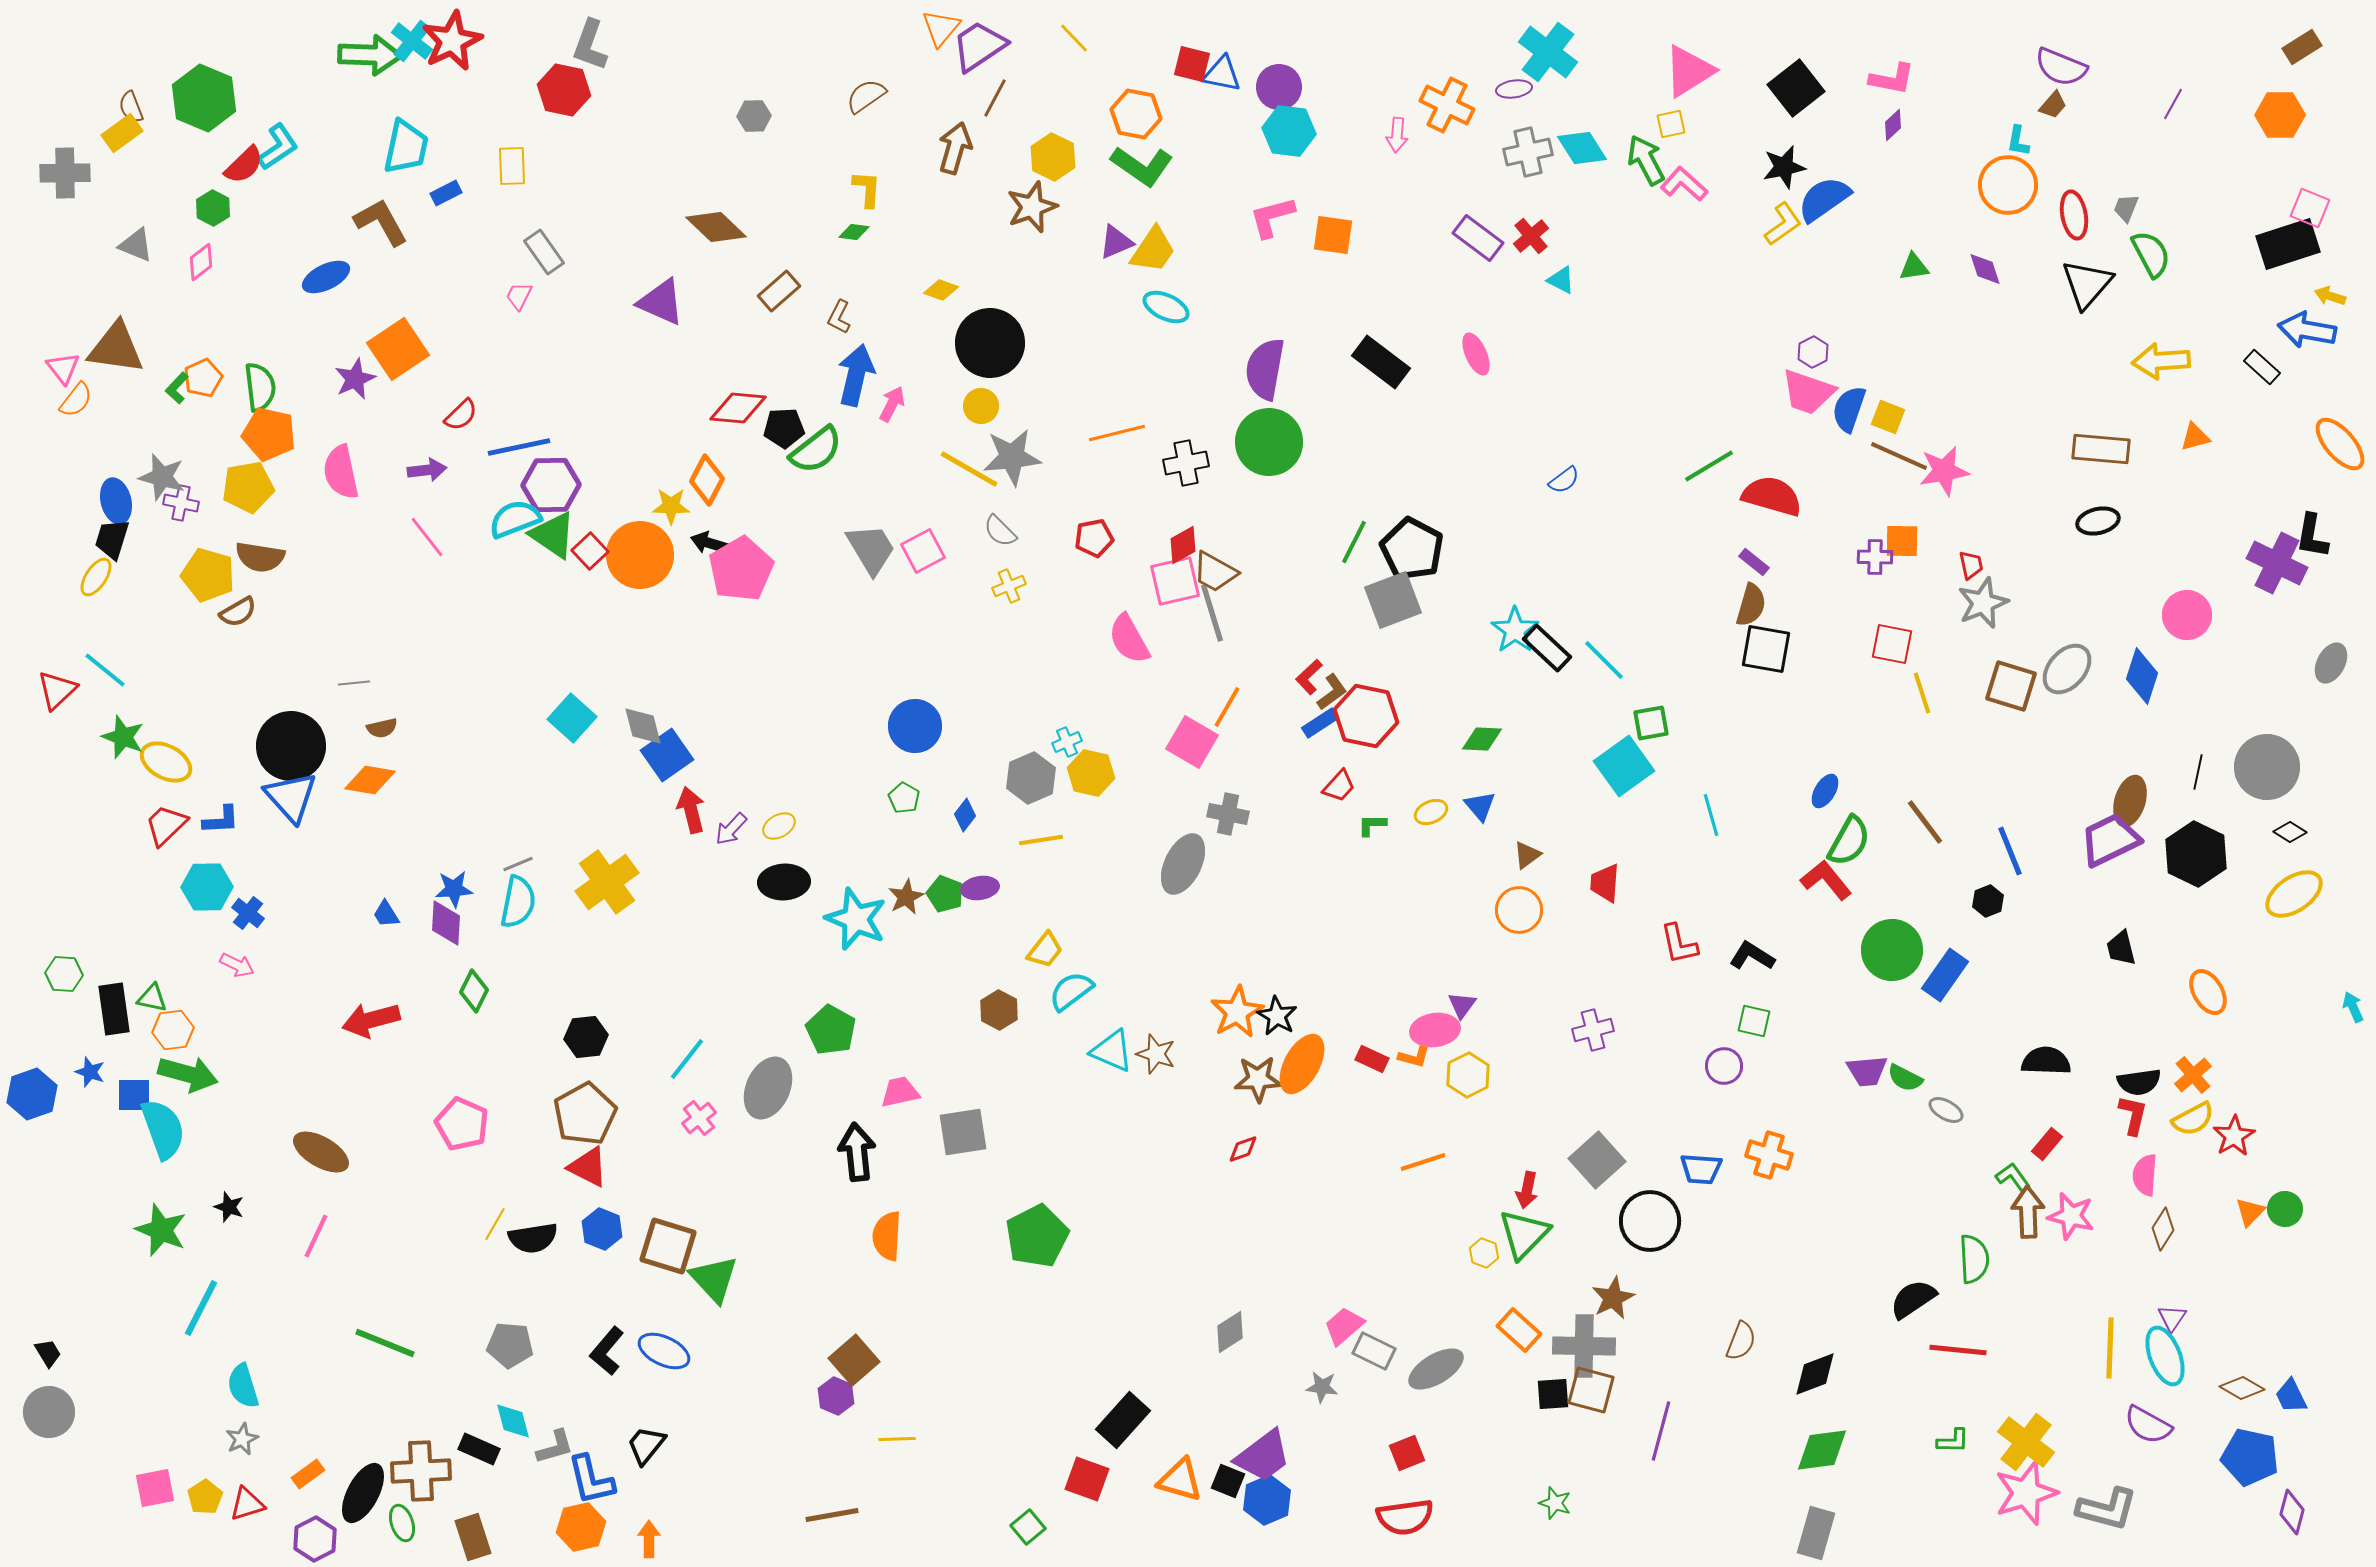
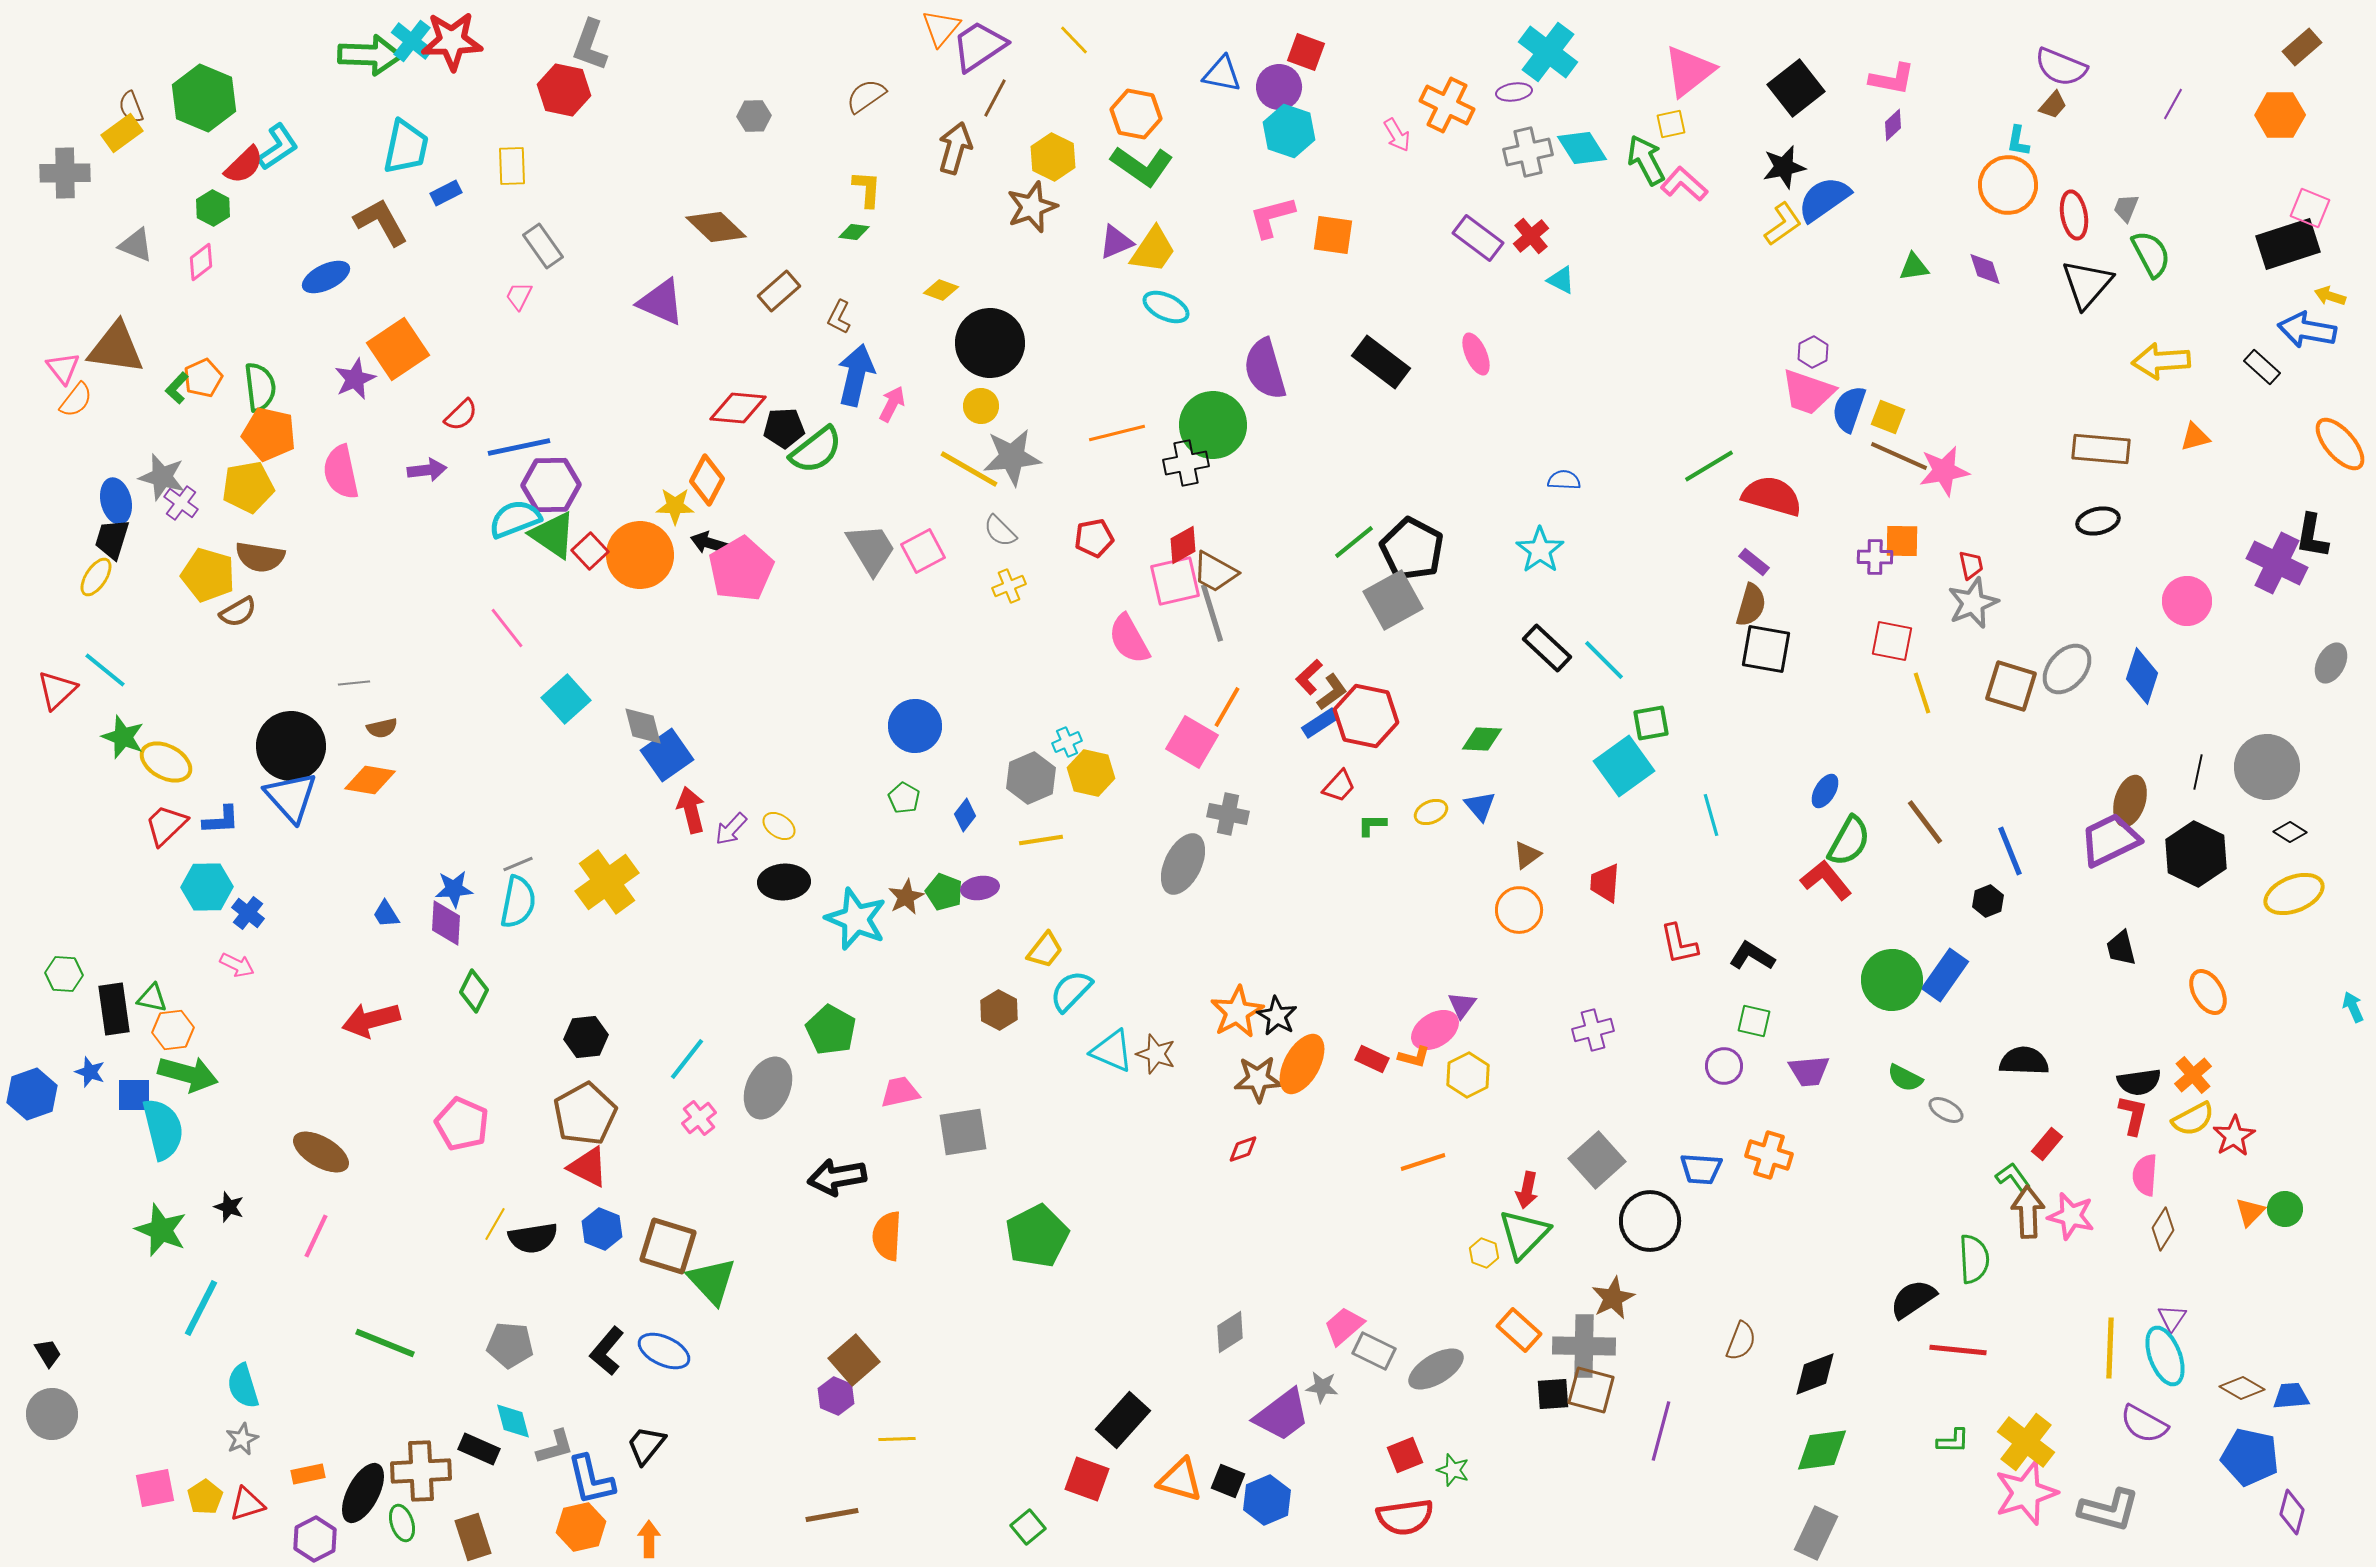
yellow line at (1074, 38): moved 2 px down
red star at (452, 41): rotated 24 degrees clockwise
brown rectangle at (2302, 47): rotated 9 degrees counterclockwise
red square at (1192, 64): moved 114 px right, 12 px up; rotated 6 degrees clockwise
pink triangle at (1689, 71): rotated 6 degrees counterclockwise
purple ellipse at (1514, 89): moved 3 px down
cyan hexagon at (1289, 131): rotated 12 degrees clockwise
pink arrow at (1397, 135): rotated 36 degrees counterclockwise
gray rectangle at (544, 252): moved 1 px left, 6 px up
purple semicircle at (1265, 369): rotated 26 degrees counterclockwise
green circle at (1269, 442): moved 56 px left, 17 px up
blue semicircle at (1564, 480): rotated 140 degrees counterclockwise
purple cross at (181, 503): rotated 24 degrees clockwise
yellow star at (671, 506): moved 4 px right
pink line at (427, 537): moved 80 px right, 91 px down
green line at (1354, 542): rotated 24 degrees clockwise
gray square at (1393, 600): rotated 8 degrees counterclockwise
gray star at (1983, 603): moved 10 px left
pink circle at (2187, 615): moved 14 px up
cyan star at (1515, 630): moved 25 px right, 80 px up
red square at (1892, 644): moved 3 px up
cyan square at (572, 718): moved 6 px left, 19 px up; rotated 6 degrees clockwise
yellow ellipse at (779, 826): rotated 64 degrees clockwise
green pentagon at (945, 894): moved 1 px left, 2 px up
yellow ellipse at (2294, 894): rotated 12 degrees clockwise
green circle at (1892, 950): moved 30 px down
cyan semicircle at (1071, 991): rotated 9 degrees counterclockwise
pink ellipse at (1435, 1030): rotated 24 degrees counterclockwise
black semicircle at (2046, 1061): moved 22 px left
purple trapezoid at (1867, 1071): moved 58 px left
cyan semicircle at (163, 1129): rotated 6 degrees clockwise
black arrow at (857, 1152): moved 20 px left, 25 px down; rotated 94 degrees counterclockwise
green triangle at (714, 1279): moved 2 px left, 2 px down
blue trapezoid at (2291, 1396): rotated 111 degrees clockwise
gray circle at (49, 1412): moved 3 px right, 2 px down
purple semicircle at (2148, 1425): moved 4 px left, 1 px up
red square at (1407, 1453): moved 2 px left, 2 px down
purple trapezoid at (1263, 1456): moved 19 px right, 41 px up
orange rectangle at (308, 1474): rotated 24 degrees clockwise
green star at (1555, 1503): moved 102 px left, 33 px up
gray L-shape at (2107, 1509): moved 2 px right, 1 px down
gray rectangle at (1816, 1533): rotated 9 degrees clockwise
